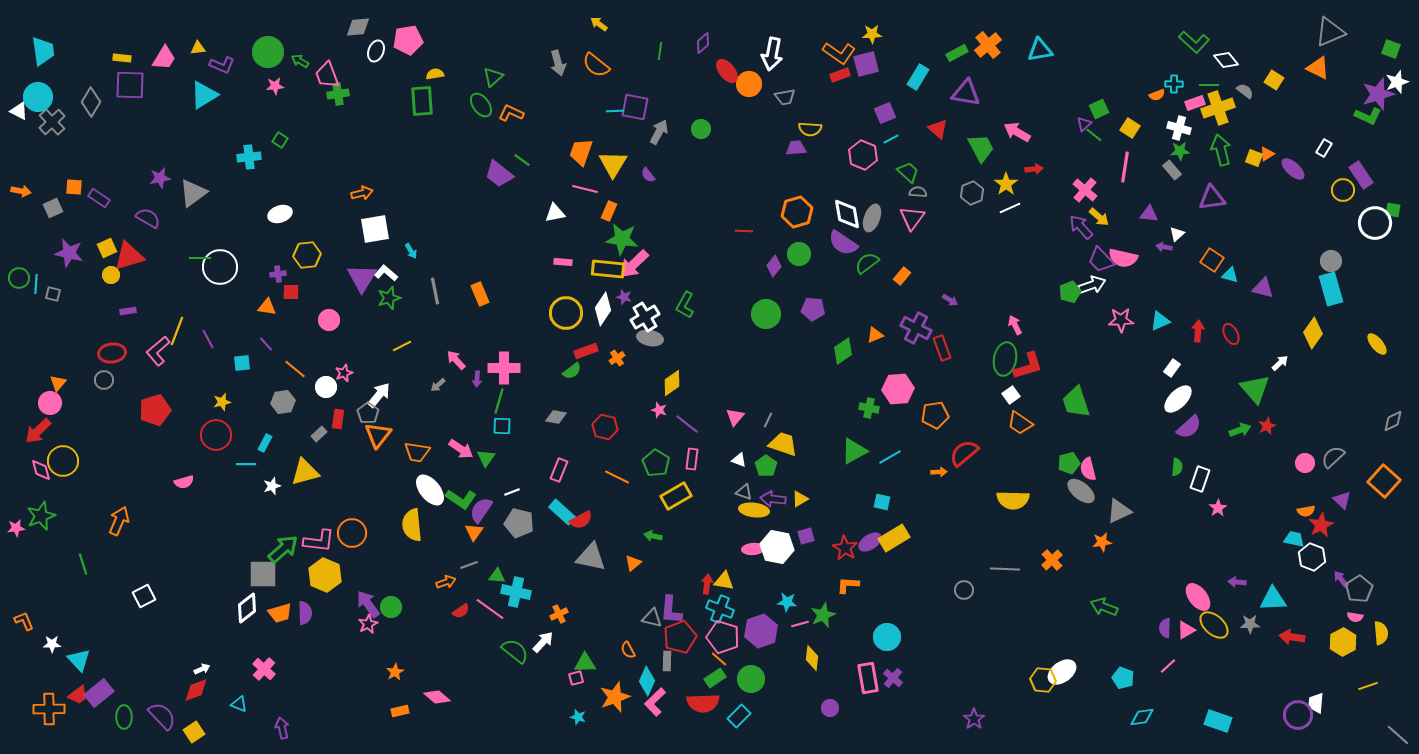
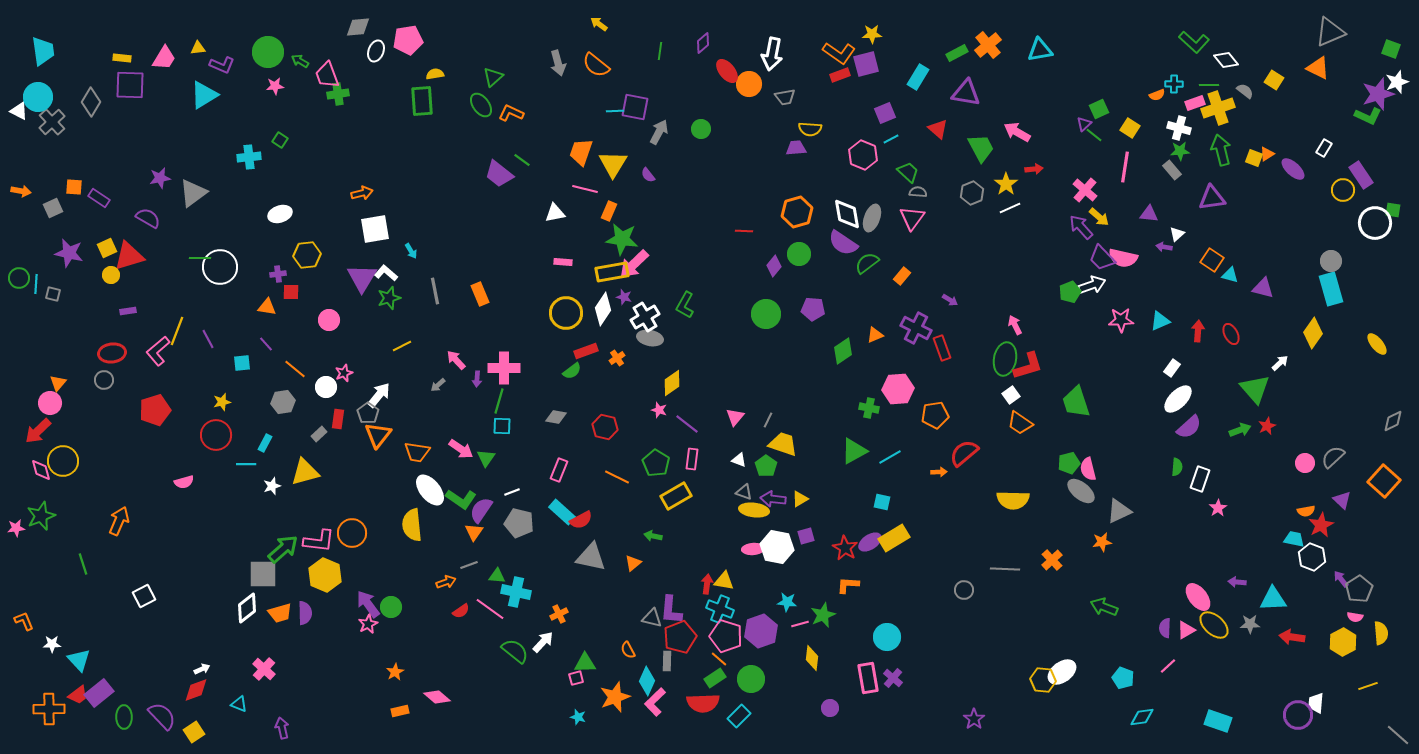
purple trapezoid at (1101, 260): moved 1 px right, 2 px up
yellow rectangle at (608, 269): moved 4 px right, 3 px down; rotated 16 degrees counterclockwise
pink pentagon at (723, 637): moved 3 px right, 1 px up
